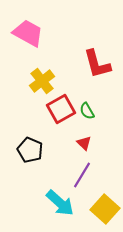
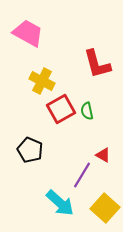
yellow cross: rotated 25 degrees counterclockwise
green semicircle: rotated 18 degrees clockwise
red triangle: moved 19 px right, 12 px down; rotated 14 degrees counterclockwise
yellow square: moved 1 px up
